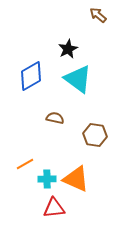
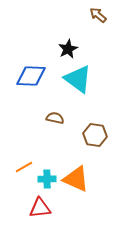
blue diamond: rotated 32 degrees clockwise
orange line: moved 1 px left, 3 px down
red triangle: moved 14 px left
